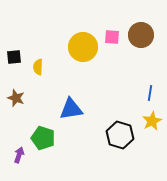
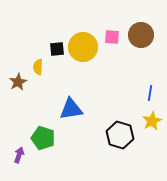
black square: moved 43 px right, 8 px up
brown star: moved 2 px right, 16 px up; rotated 24 degrees clockwise
